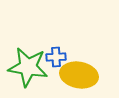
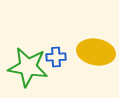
yellow ellipse: moved 17 px right, 23 px up
